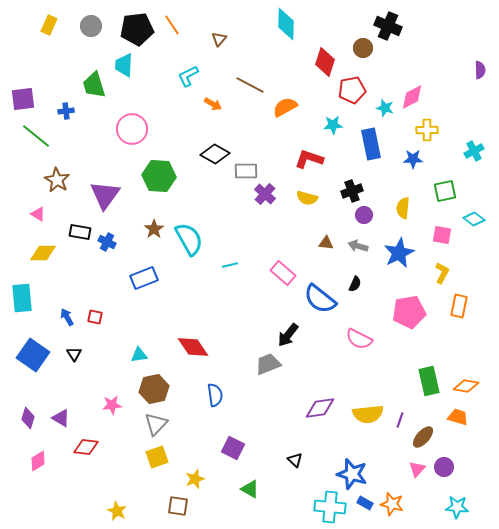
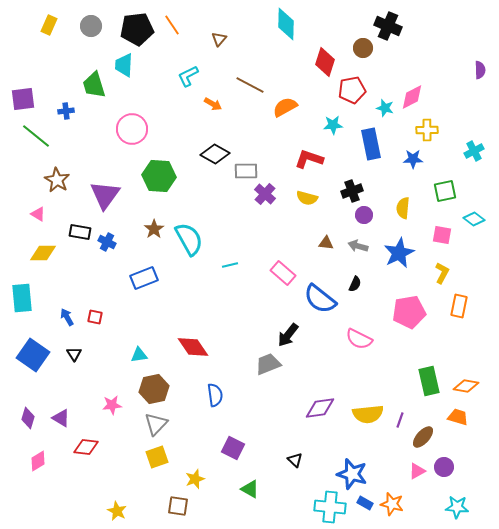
pink triangle at (417, 469): moved 2 px down; rotated 18 degrees clockwise
